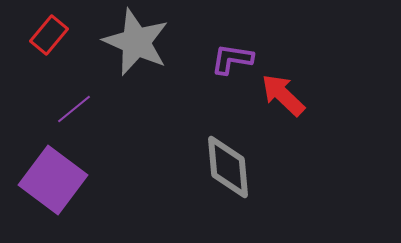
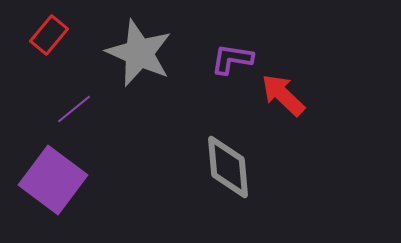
gray star: moved 3 px right, 11 px down
